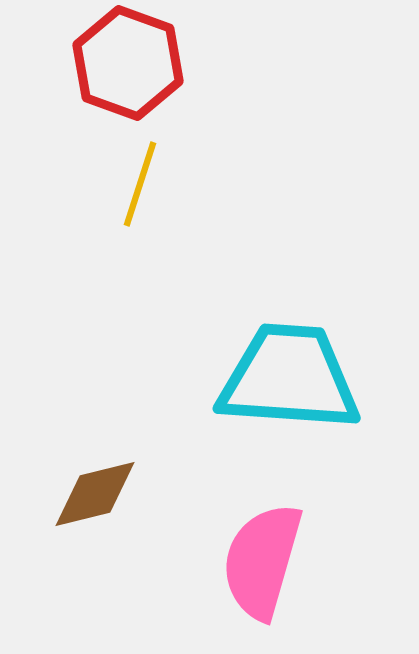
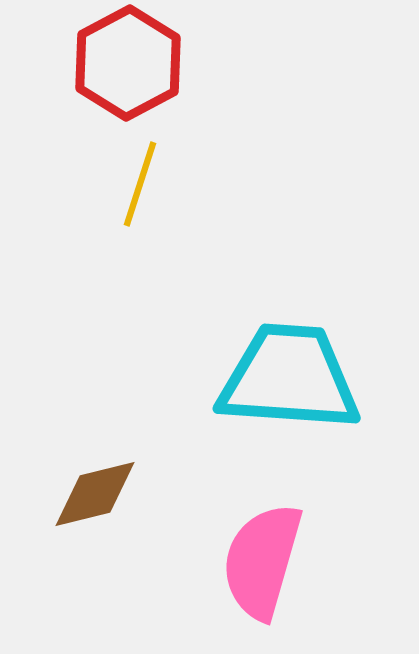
red hexagon: rotated 12 degrees clockwise
